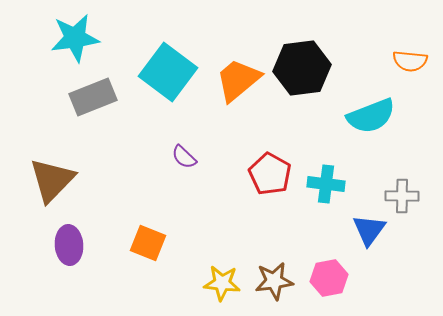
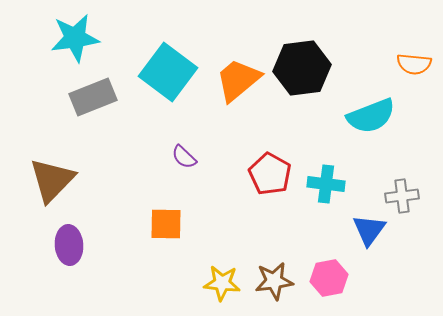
orange semicircle: moved 4 px right, 3 px down
gray cross: rotated 8 degrees counterclockwise
orange square: moved 18 px right, 19 px up; rotated 21 degrees counterclockwise
